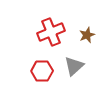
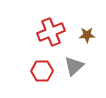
brown star: rotated 21 degrees clockwise
